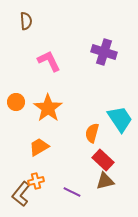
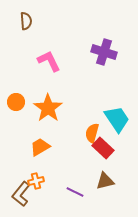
cyan trapezoid: moved 3 px left
orange trapezoid: moved 1 px right
red rectangle: moved 12 px up
purple line: moved 3 px right
